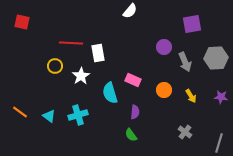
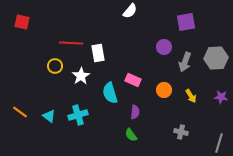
purple square: moved 6 px left, 2 px up
gray arrow: rotated 42 degrees clockwise
gray cross: moved 4 px left; rotated 24 degrees counterclockwise
